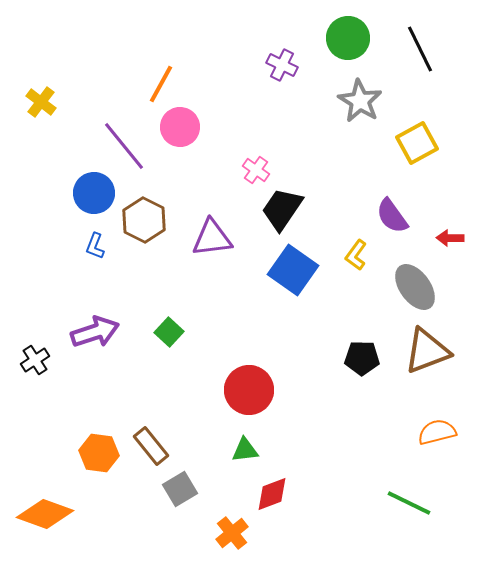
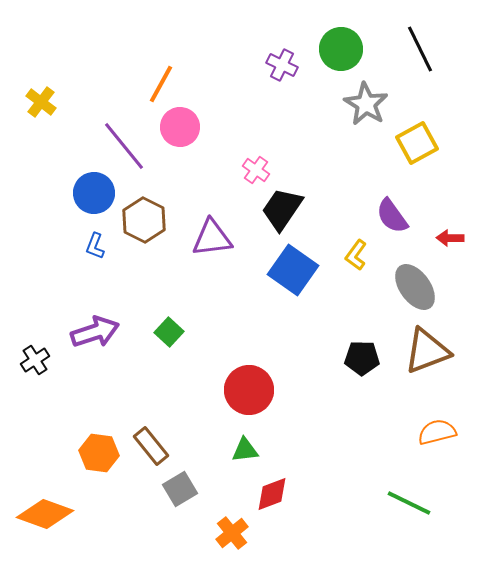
green circle: moved 7 px left, 11 px down
gray star: moved 6 px right, 3 px down
